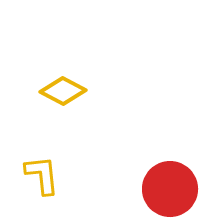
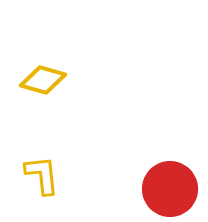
yellow diamond: moved 20 px left, 11 px up; rotated 12 degrees counterclockwise
